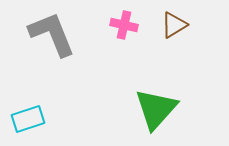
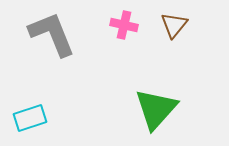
brown triangle: rotated 20 degrees counterclockwise
cyan rectangle: moved 2 px right, 1 px up
